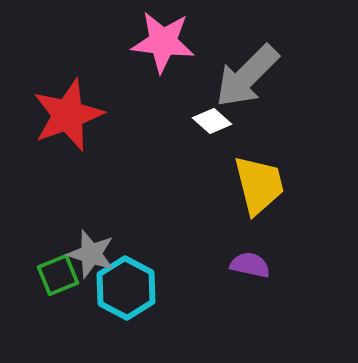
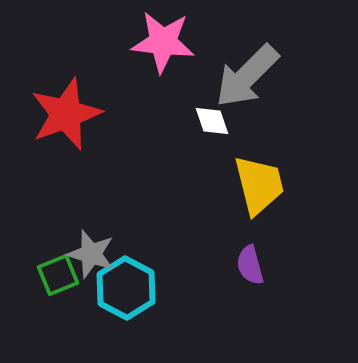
red star: moved 2 px left, 1 px up
white diamond: rotated 30 degrees clockwise
purple semicircle: rotated 117 degrees counterclockwise
